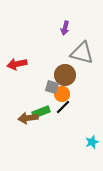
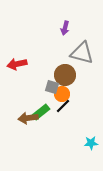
black line: moved 1 px up
green rectangle: rotated 18 degrees counterclockwise
cyan star: moved 1 px left, 1 px down; rotated 16 degrees clockwise
